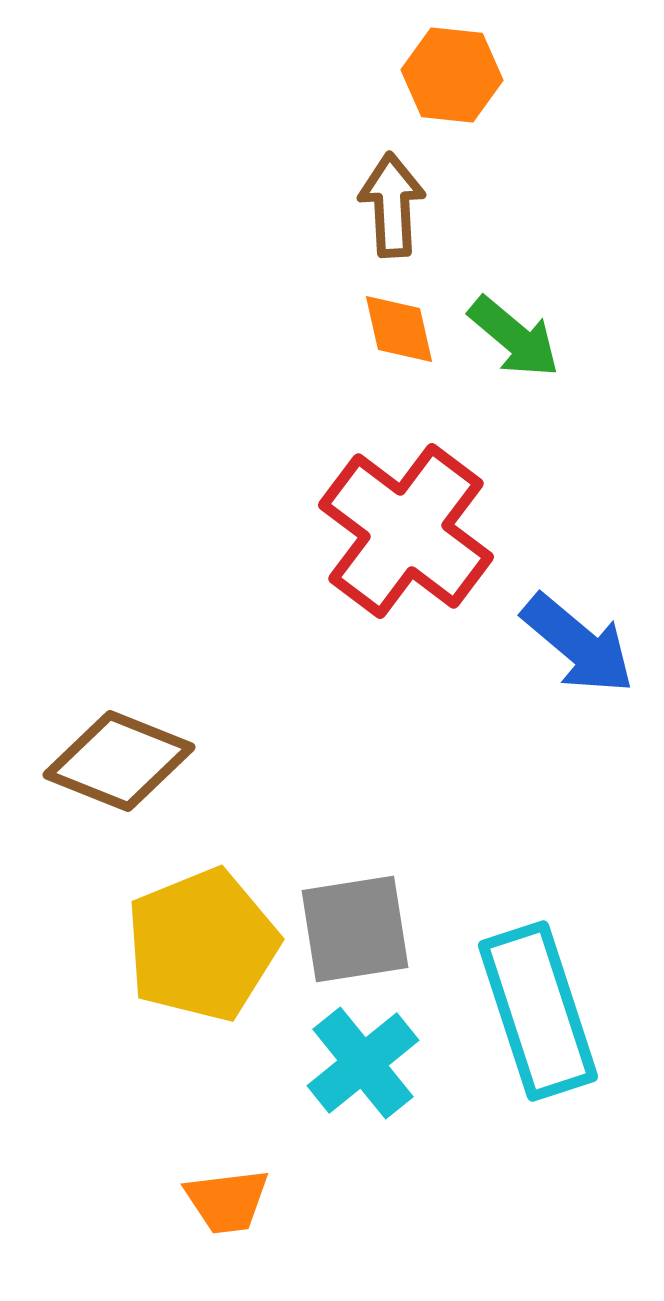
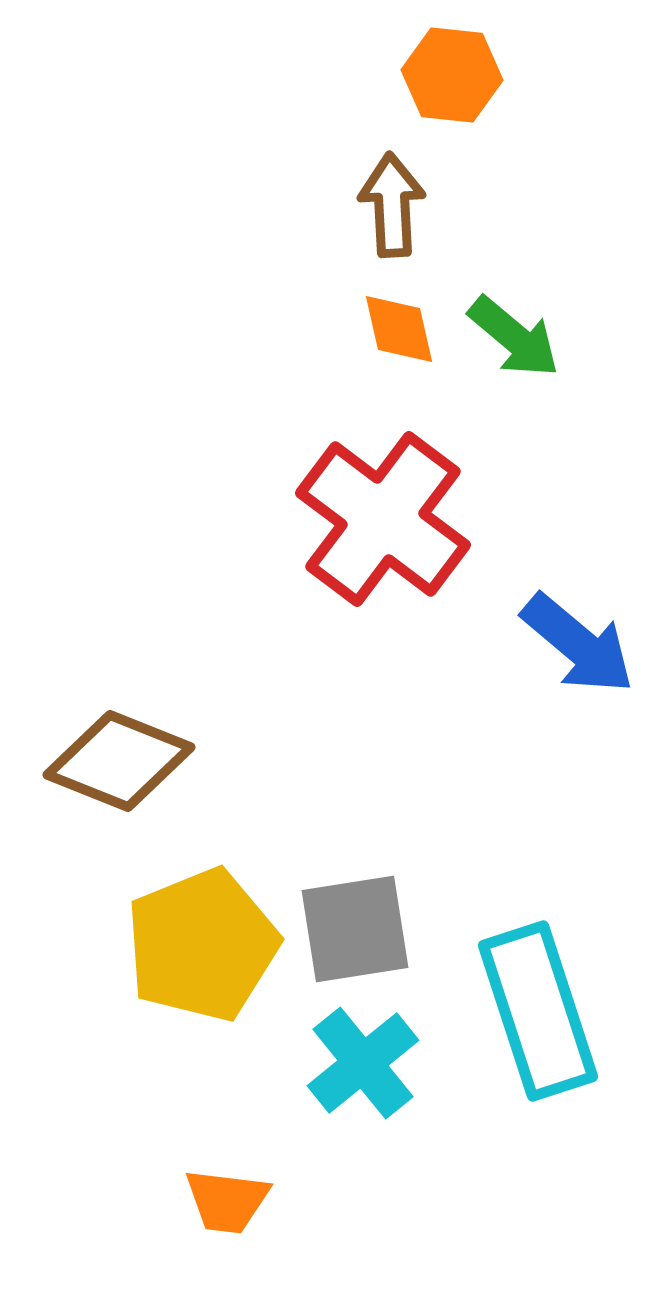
red cross: moved 23 px left, 12 px up
orange trapezoid: rotated 14 degrees clockwise
